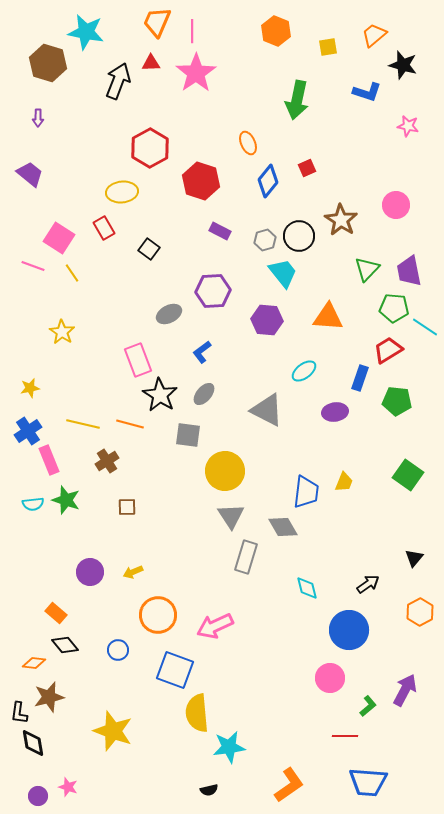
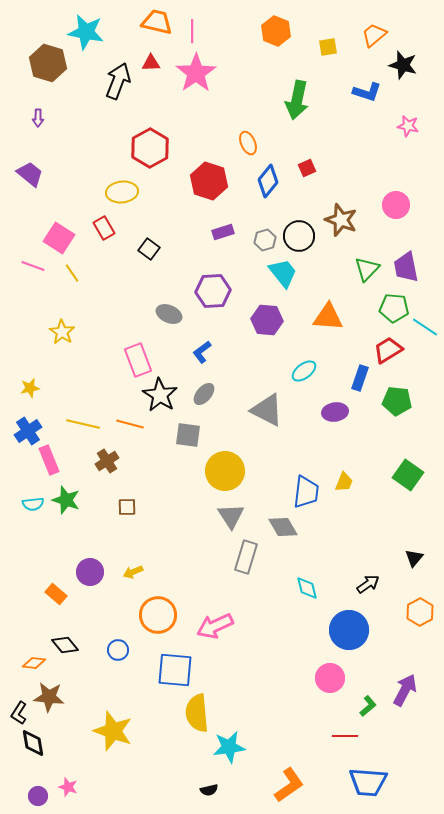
orange trapezoid at (157, 22): rotated 80 degrees clockwise
red hexagon at (201, 181): moved 8 px right
brown star at (341, 220): rotated 12 degrees counterclockwise
purple rectangle at (220, 231): moved 3 px right, 1 px down; rotated 45 degrees counterclockwise
purple trapezoid at (409, 271): moved 3 px left, 4 px up
gray ellipse at (169, 314): rotated 50 degrees clockwise
orange rectangle at (56, 613): moved 19 px up
blue square at (175, 670): rotated 15 degrees counterclockwise
brown star at (49, 697): rotated 20 degrees clockwise
black L-shape at (19, 713): rotated 25 degrees clockwise
